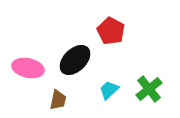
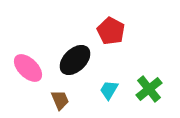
pink ellipse: rotated 32 degrees clockwise
cyan trapezoid: rotated 15 degrees counterclockwise
brown trapezoid: moved 2 px right; rotated 35 degrees counterclockwise
